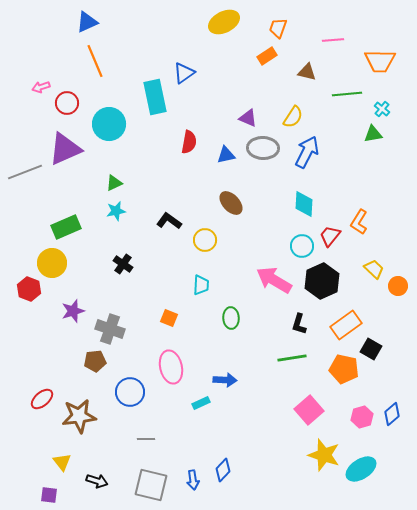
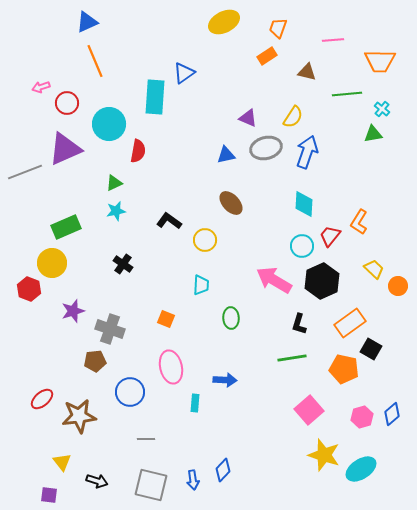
cyan rectangle at (155, 97): rotated 16 degrees clockwise
red semicircle at (189, 142): moved 51 px left, 9 px down
gray ellipse at (263, 148): moved 3 px right; rotated 16 degrees counterclockwise
blue arrow at (307, 152): rotated 8 degrees counterclockwise
orange square at (169, 318): moved 3 px left, 1 px down
orange rectangle at (346, 325): moved 4 px right, 2 px up
cyan rectangle at (201, 403): moved 6 px left; rotated 60 degrees counterclockwise
